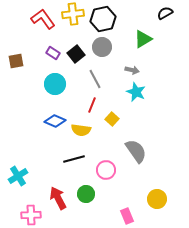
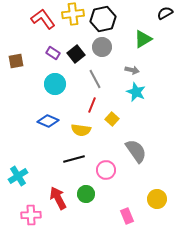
blue diamond: moved 7 px left
